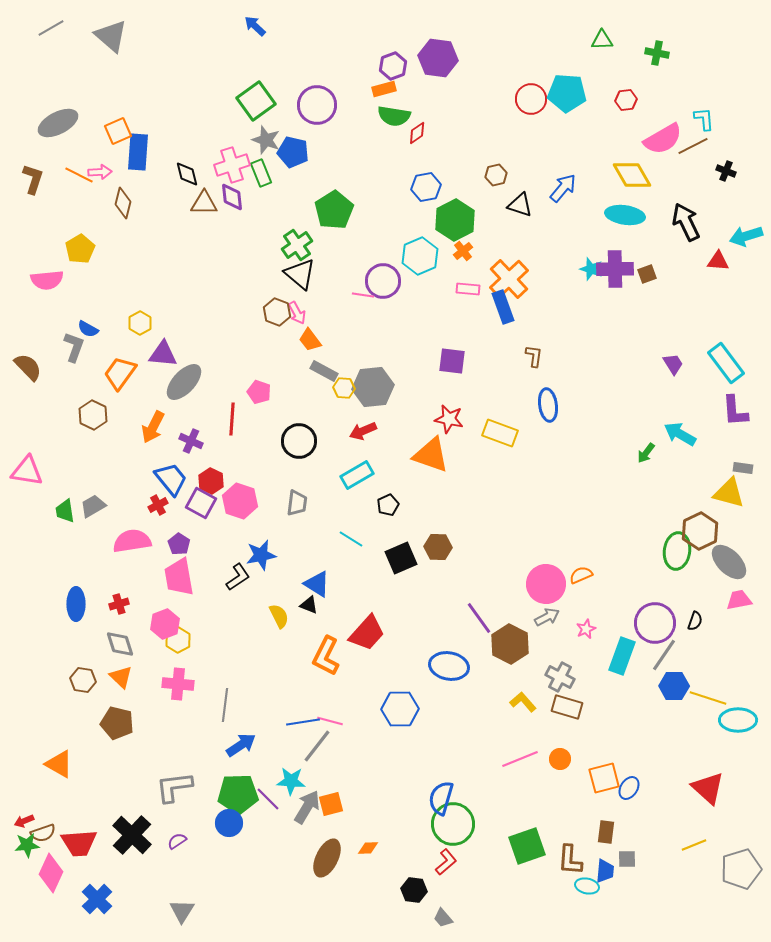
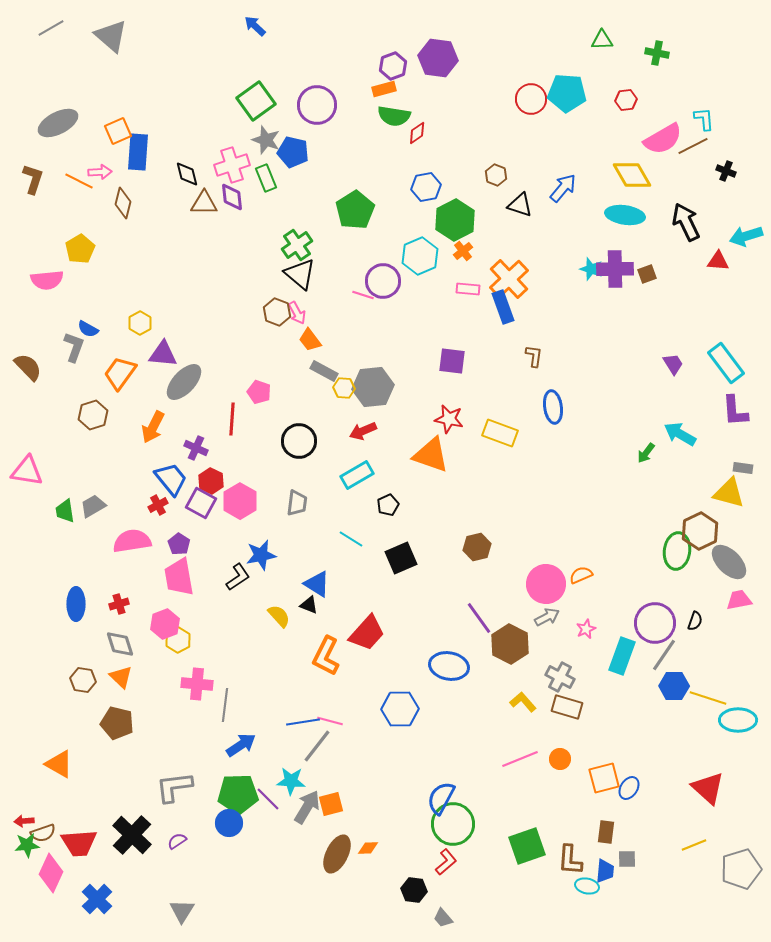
green rectangle at (261, 173): moved 5 px right, 5 px down
orange line at (79, 175): moved 6 px down
brown hexagon at (496, 175): rotated 25 degrees counterclockwise
green pentagon at (334, 210): moved 21 px right
pink line at (363, 295): rotated 10 degrees clockwise
blue ellipse at (548, 405): moved 5 px right, 2 px down
brown hexagon at (93, 415): rotated 16 degrees clockwise
purple cross at (191, 441): moved 5 px right, 7 px down
pink hexagon at (240, 501): rotated 12 degrees clockwise
brown hexagon at (438, 547): moved 39 px right; rotated 16 degrees counterclockwise
yellow semicircle at (279, 616): rotated 15 degrees counterclockwise
pink cross at (178, 684): moved 19 px right
blue semicircle at (441, 798): rotated 12 degrees clockwise
red arrow at (24, 821): rotated 18 degrees clockwise
brown ellipse at (327, 858): moved 10 px right, 4 px up
